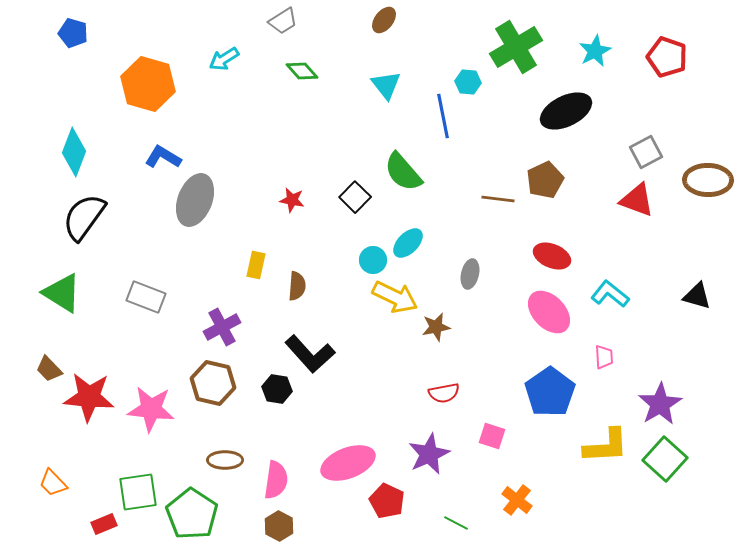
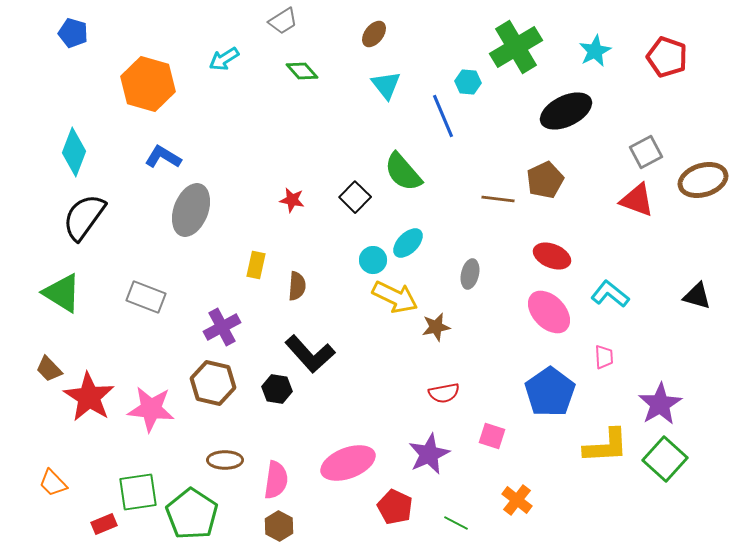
brown ellipse at (384, 20): moved 10 px left, 14 px down
blue line at (443, 116): rotated 12 degrees counterclockwise
brown ellipse at (708, 180): moved 5 px left; rotated 18 degrees counterclockwise
gray ellipse at (195, 200): moved 4 px left, 10 px down
red star at (89, 397): rotated 27 degrees clockwise
red pentagon at (387, 501): moved 8 px right, 6 px down
